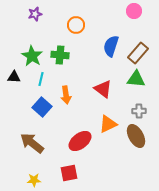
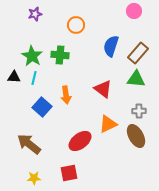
cyan line: moved 7 px left, 1 px up
brown arrow: moved 3 px left, 1 px down
yellow star: moved 2 px up
